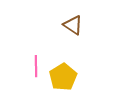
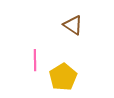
pink line: moved 1 px left, 6 px up
